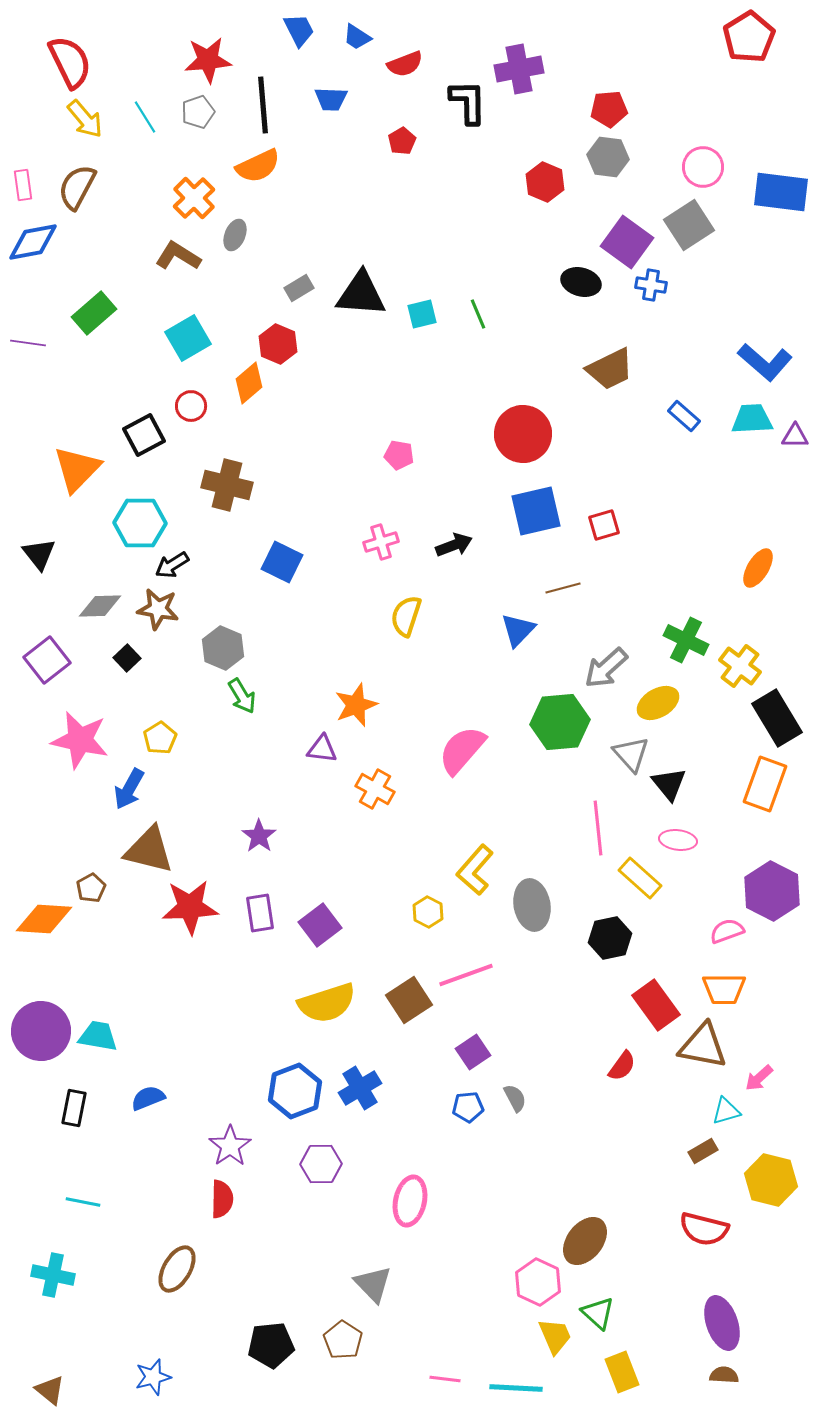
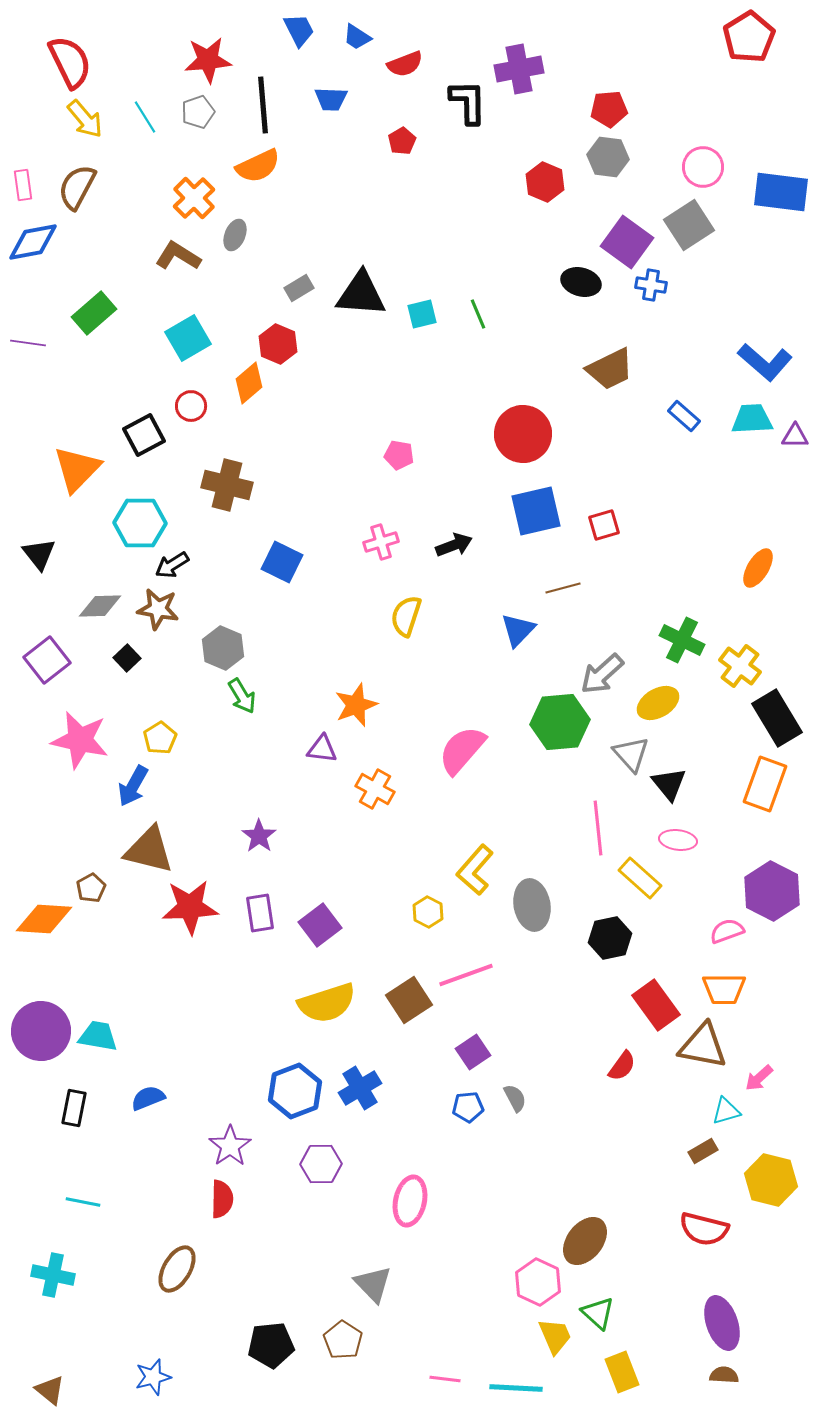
green cross at (686, 640): moved 4 px left
gray arrow at (606, 668): moved 4 px left, 6 px down
blue arrow at (129, 789): moved 4 px right, 3 px up
